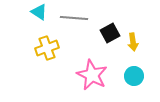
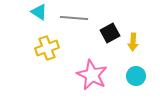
yellow arrow: rotated 12 degrees clockwise
cyan circle: moved 2 px right
